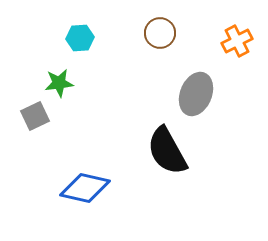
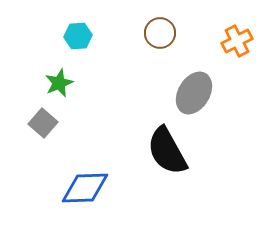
cyan hexagon: moved 2 px left, 2 px up
green star: rotated 16 degrees counterclockwise
gray ellipse: moved 2 px left, 1 px up; rotated 9 degrees clockwise
gray square: moved 8 px right, 7 px down; rotated 24 degrees counterclockwise
blue diamond: rotated 15 degrees counterclockwise
